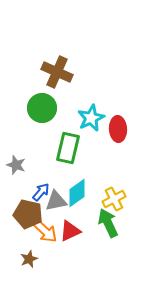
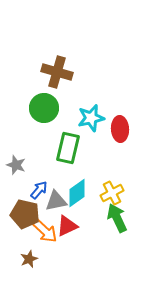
brown cross: rotated 8 degrees counterclockwise
green circle: moved 2 px right
cyan star: rotated 12 degrees clockwise
red ellipse: moved 2 px right
blue arrow: moved 2 px left, 2 px up
yellow cross: moved 2 px left, 6 px up
brown pentagon: moved 3 px left
green arrow: moved 9 px right, 5 px up
red triangle: moved 3 px left, 5 px up
